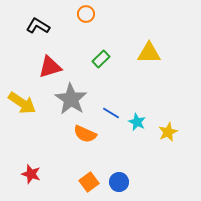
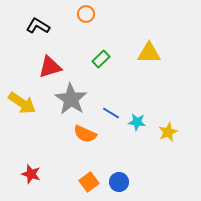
cyan star: rotated 18 degrees counterclockwise
